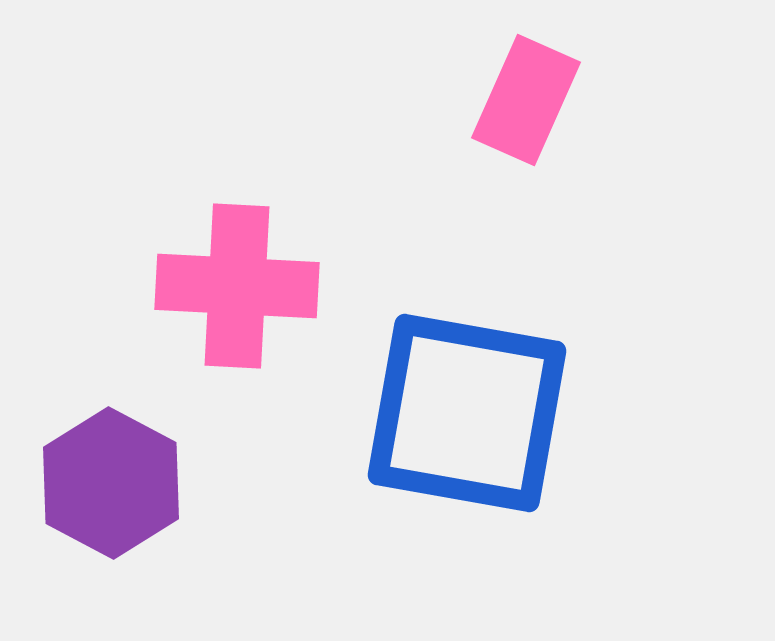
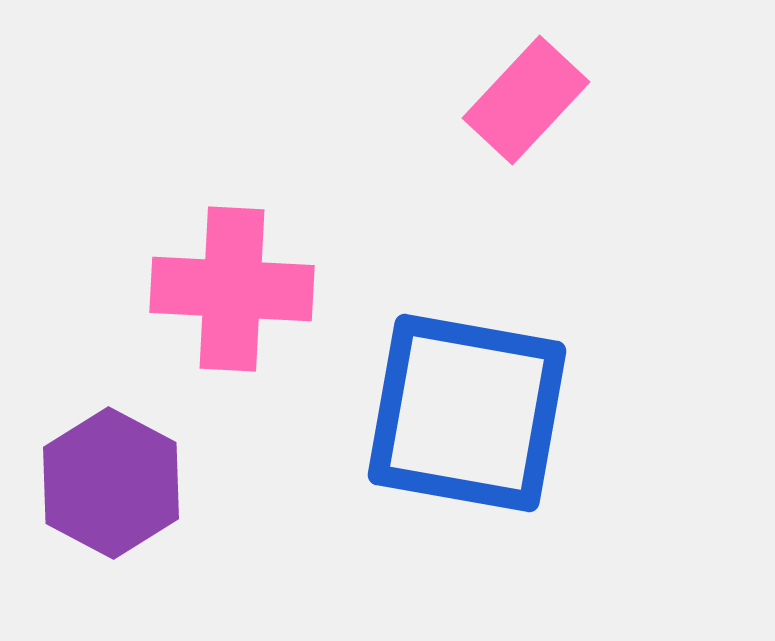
pink rectangle: rotated 19 degrees clockwise
pink cross: moved 5 px left, 3 px down
